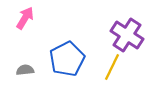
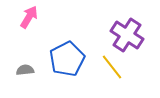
pink arrow: moved 4 px right, 1 px up
yellow line: rotated 64 degrees counterclockwise
